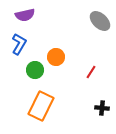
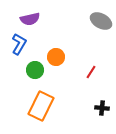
purple semicircle: moved 5 px right, 4 px down
gray ellipse: moved 1 px right; rotated 15 degrees counterclockwise
